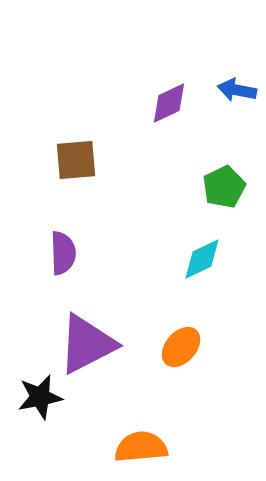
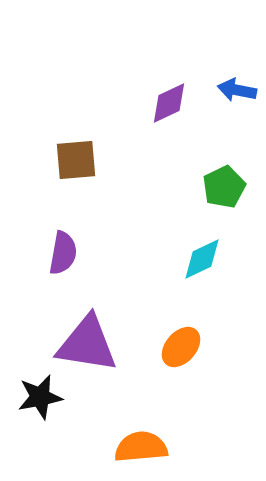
purple semicircle: rotated 12 degrees clockwise
purple triangle: rotated 36 degrees clockwise
